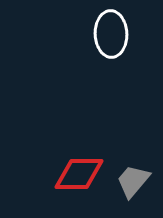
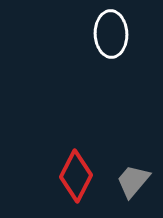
red diamond: moved 3 px left, 2 px down; rotated 63 degrees counterclockwise
